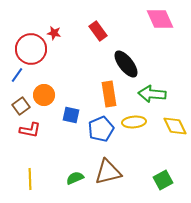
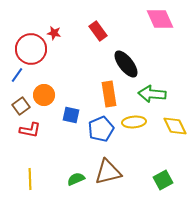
green semicircle: moved 1 px right, 1 px down
